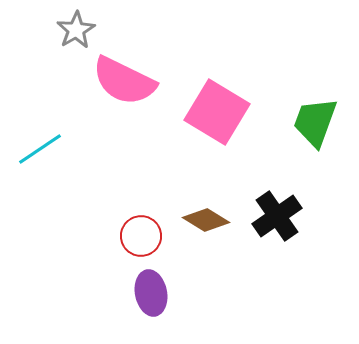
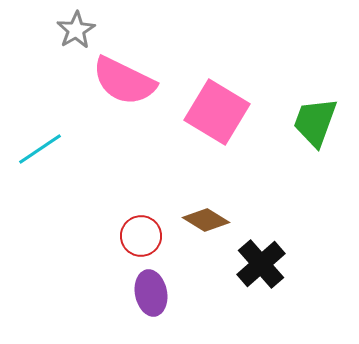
black cross: moved 16 px left, 48 px down; rotated 6 degrees counterclockwise
